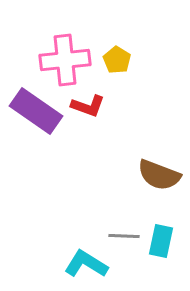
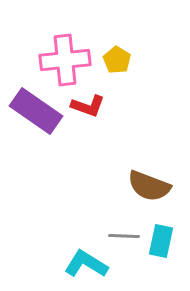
brown semicircle: moved 10 px left, 11 px down
